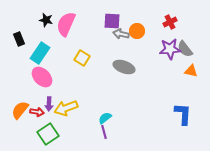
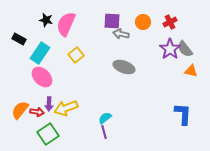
orange circle: moved 6 px right, 9 px up
black rectangle: rotated 40 degrees counterclockwise
purple star: rotated 30 degrees counterclockwise
yellow square: moved 6 px left, 3 px up; rotated 21 degrees clockwise
